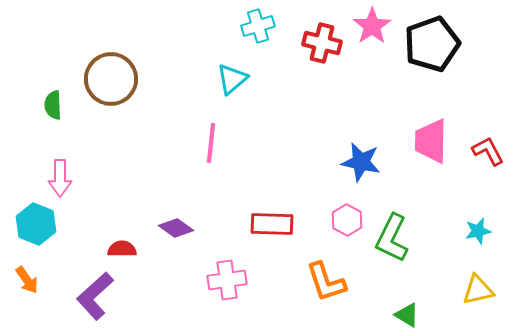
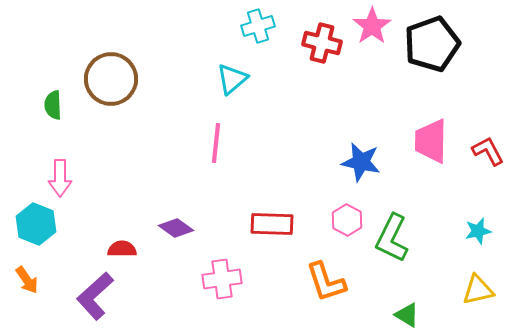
pink line: moved 5 px right
pink cross: moved 5 px left, 1 px up
